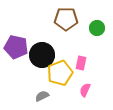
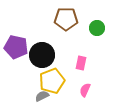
yellow pentagon: moved 8 px left, 8 px down
